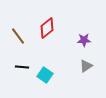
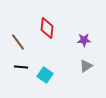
red diamond: rotated 45 degrees counterclockwise
brown line: moved 6 px down
black line: moved 1 px left
